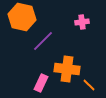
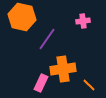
pink cross: moved 1 px right, 1 px up
purple line: moved 4 px right, 2 px up; rotated 10 degrees counterclockwise
orange cross: moved 4 px left; rotated 15 degrees counterclockwise
